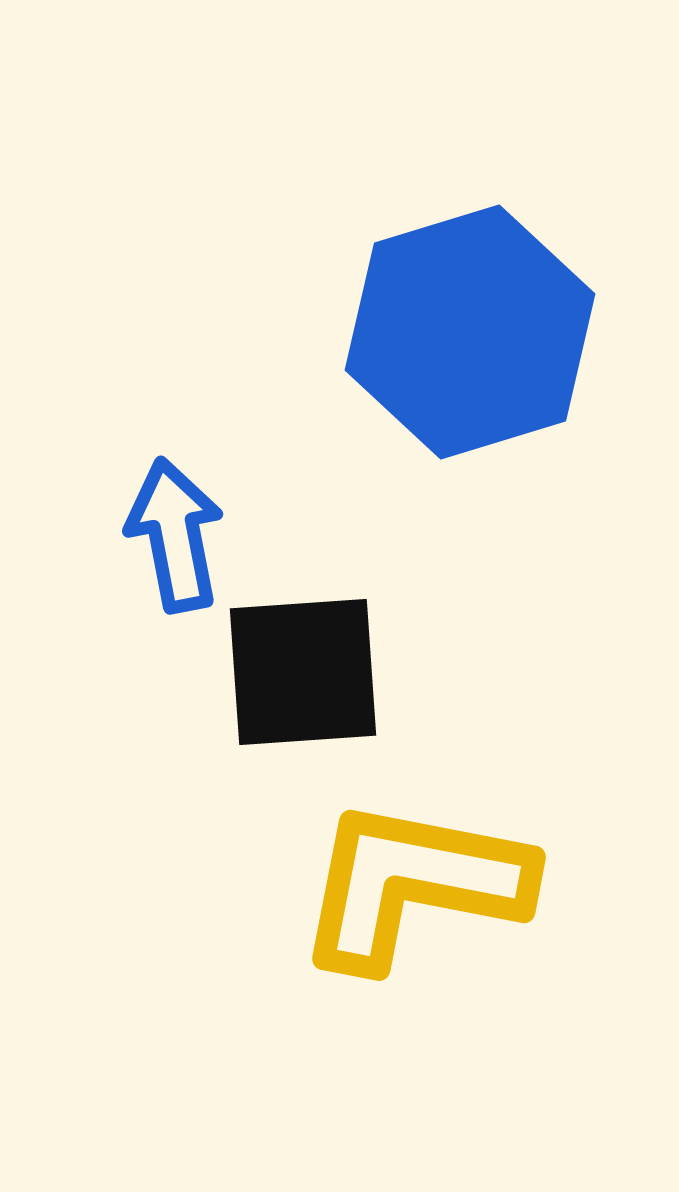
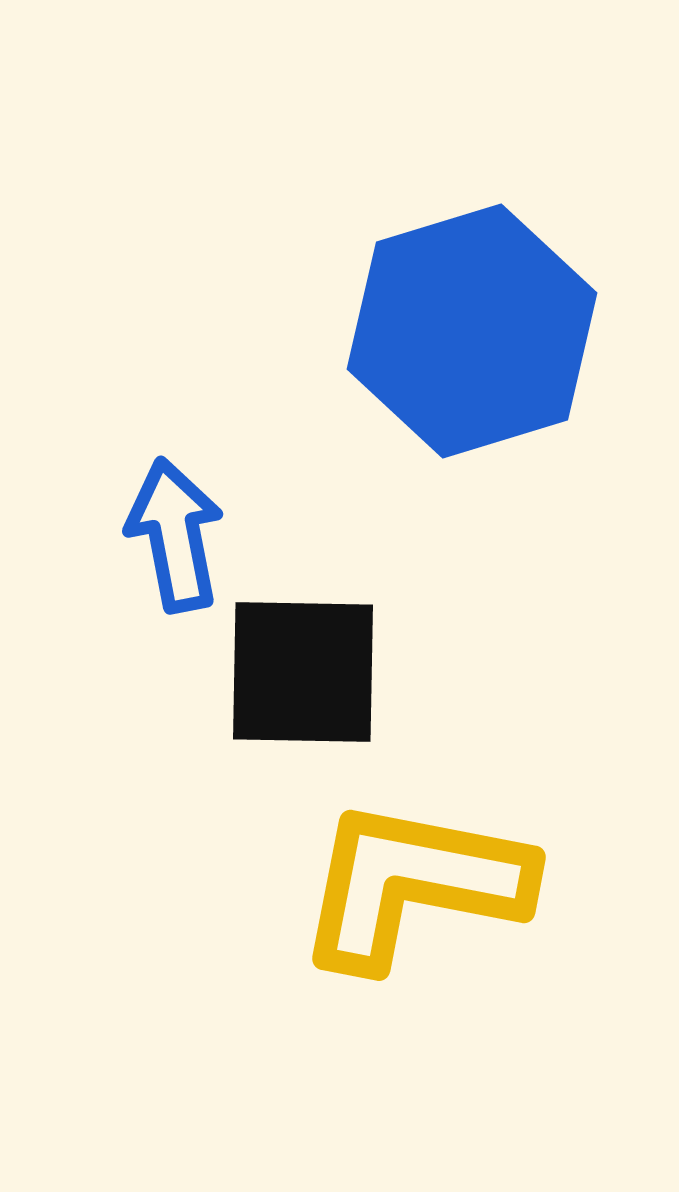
blue hexagon: moved 2 px right, 1 px up
black square: rotated 5 degrees clockwise
